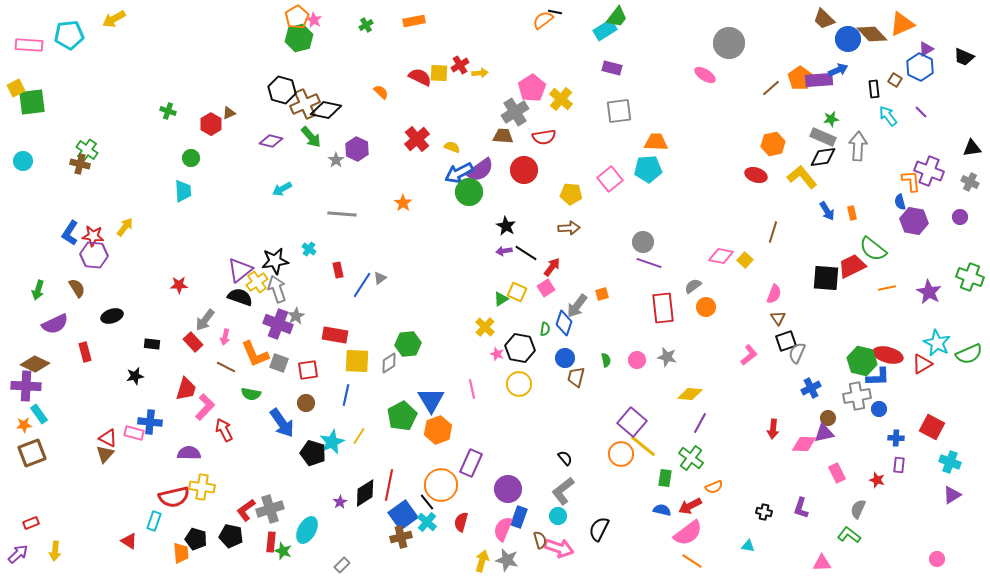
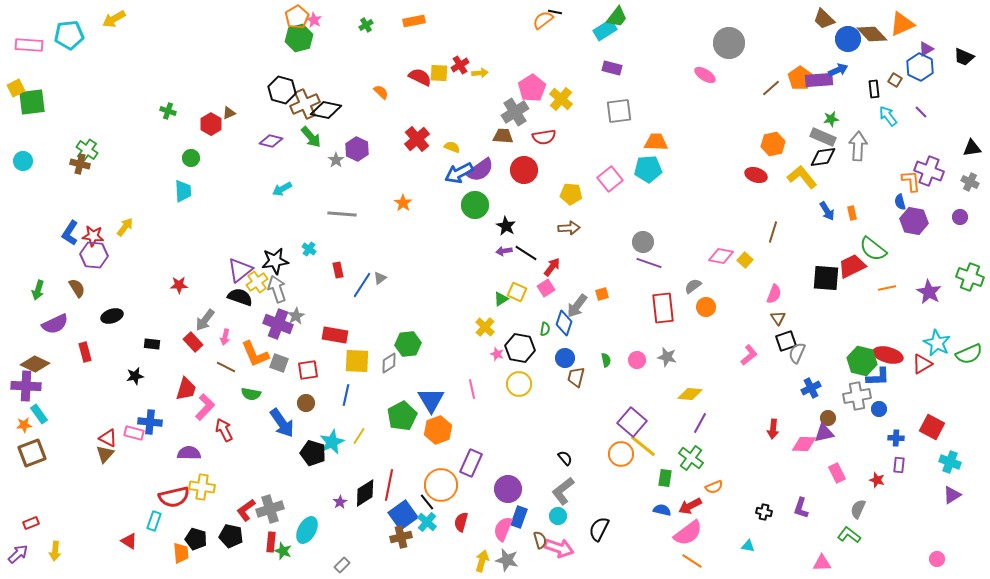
green circle at (469, 192): moved 6 px right, 13 px down
